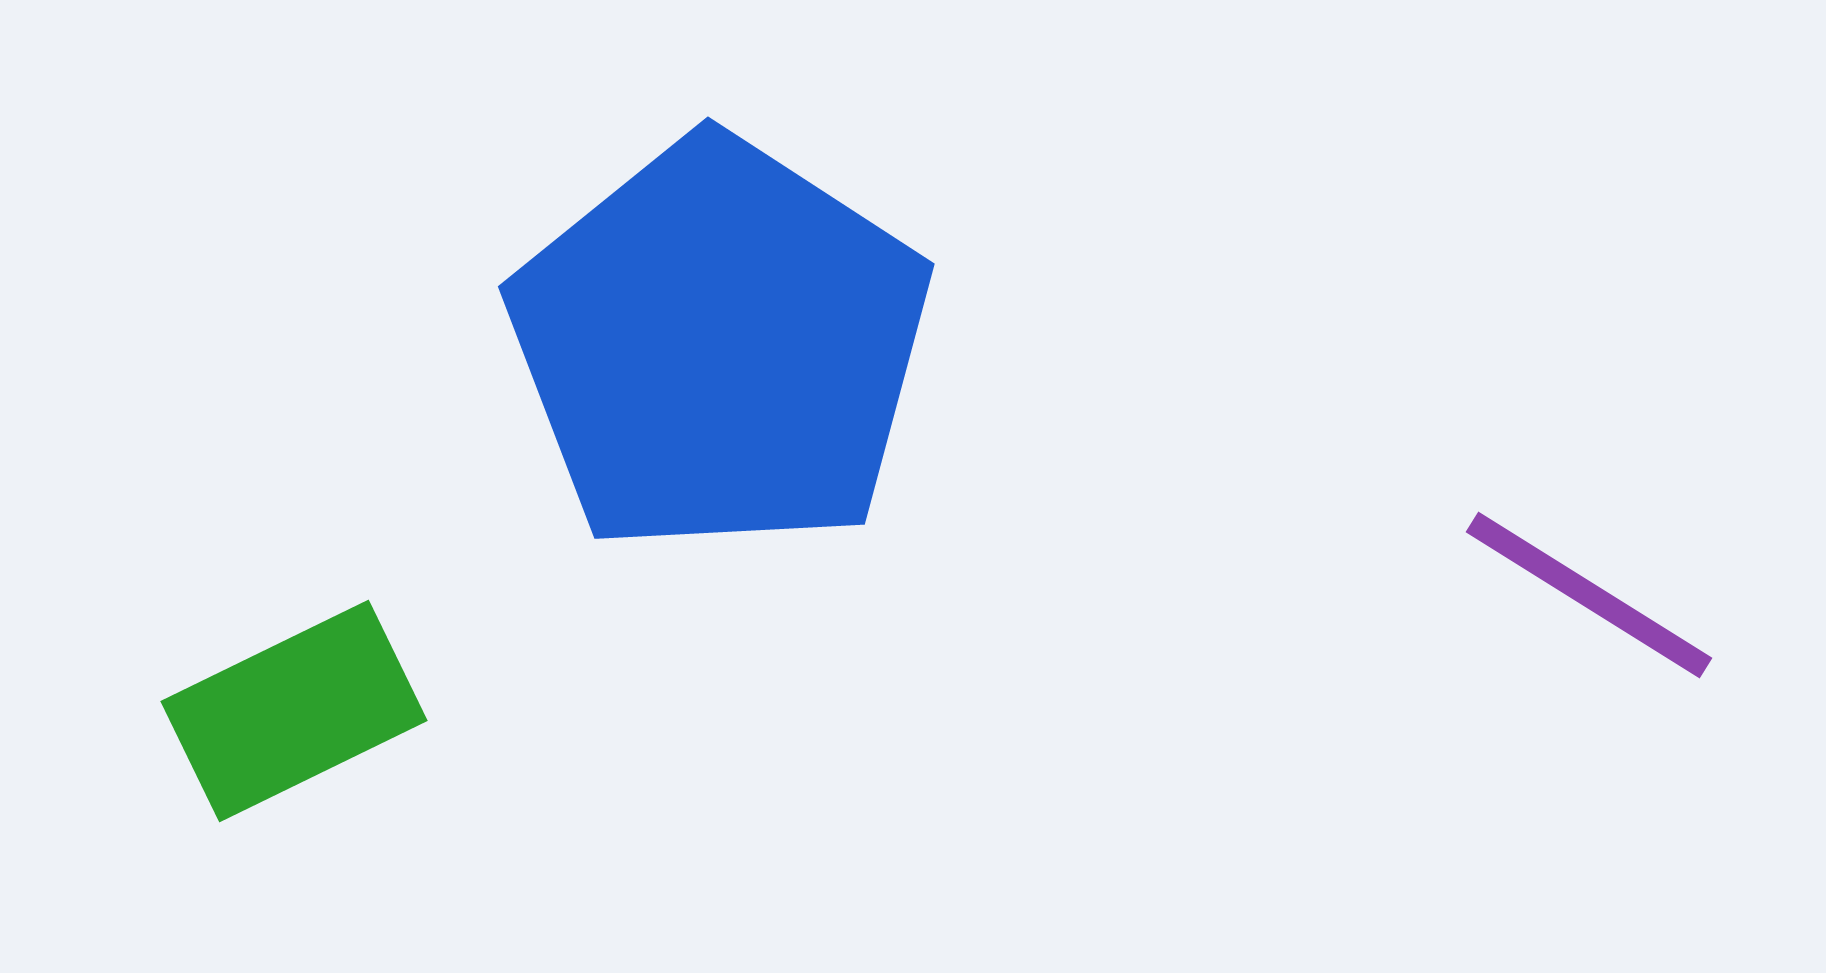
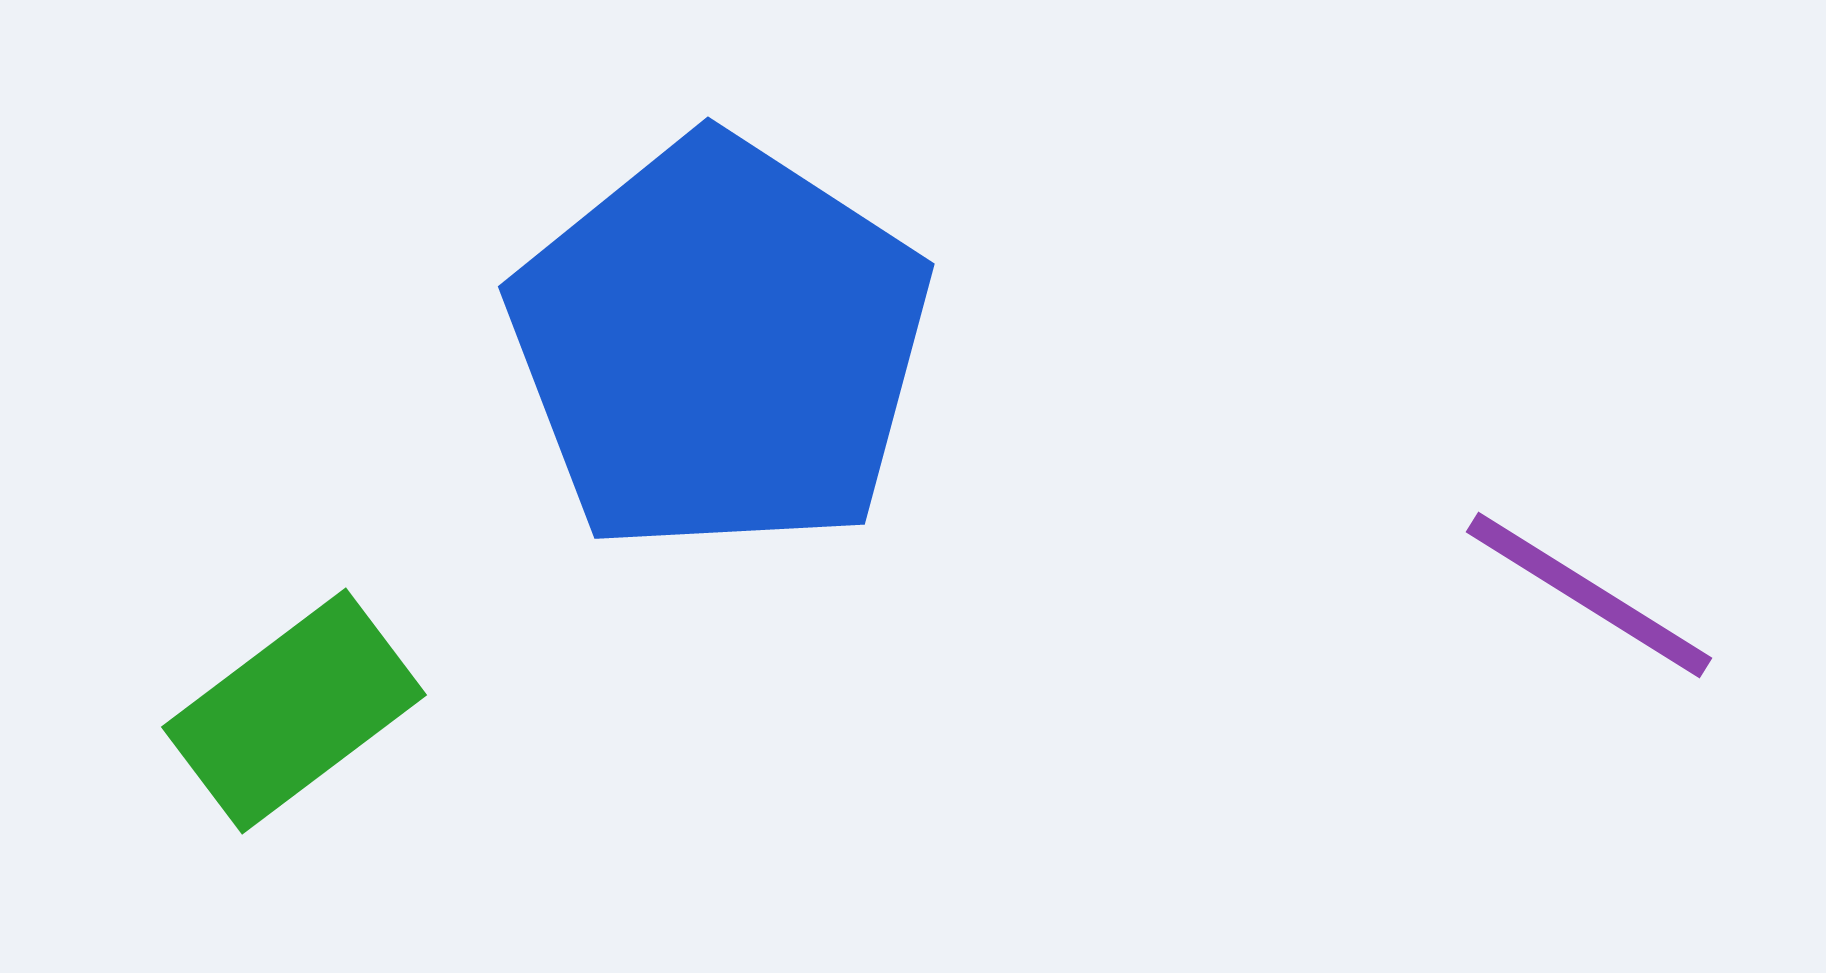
green rectangle: rotated 11 degrees counterclockwise
